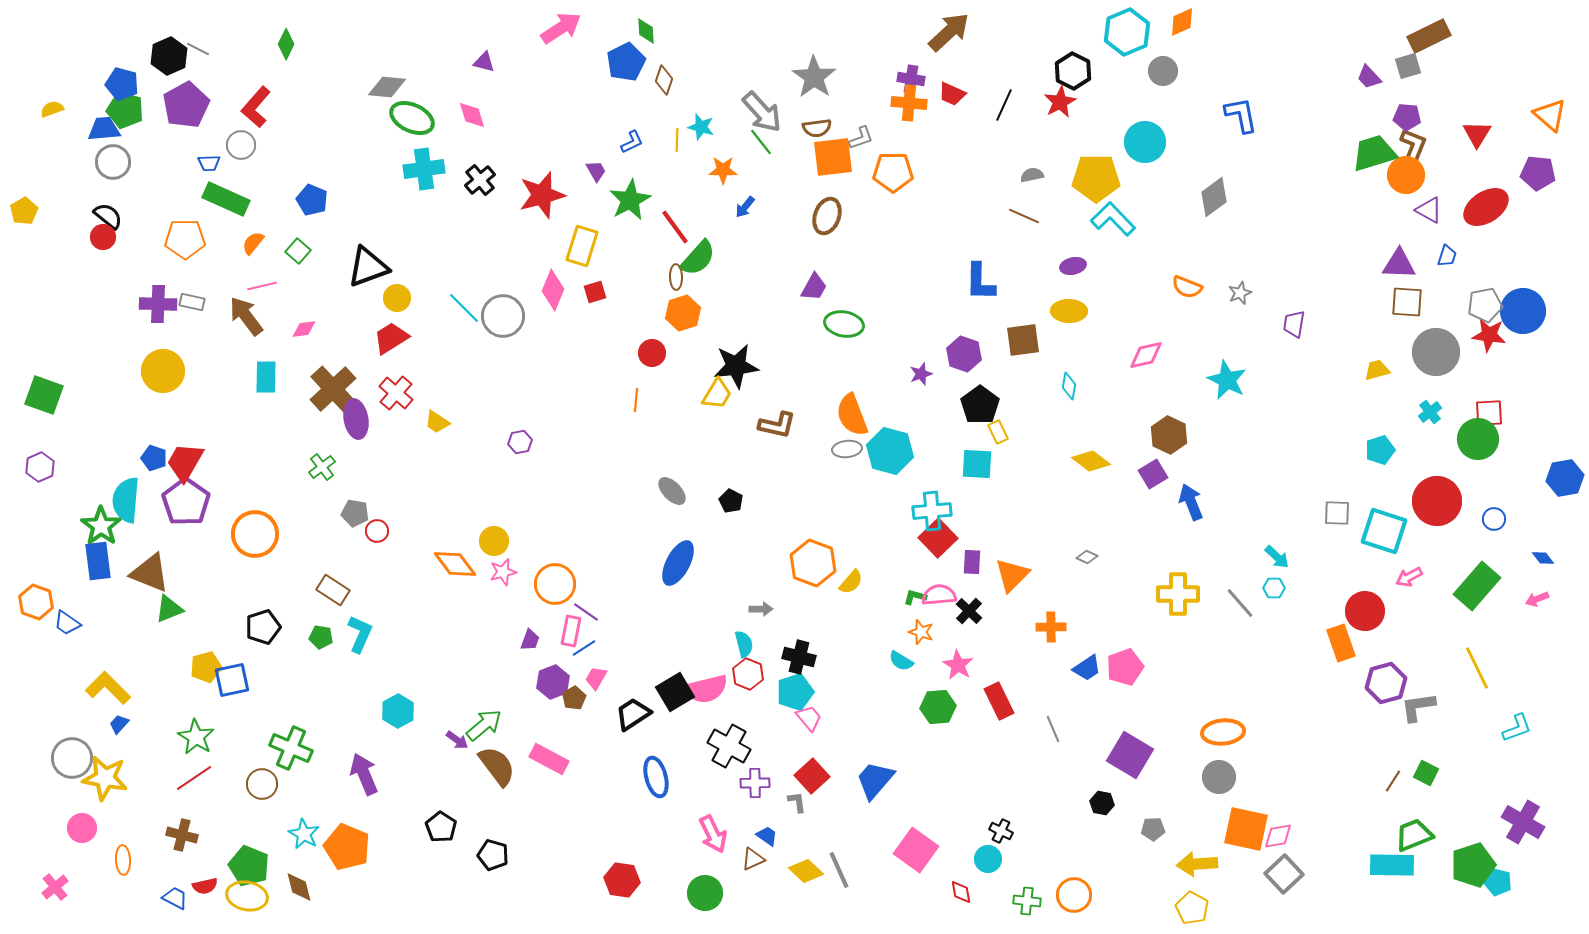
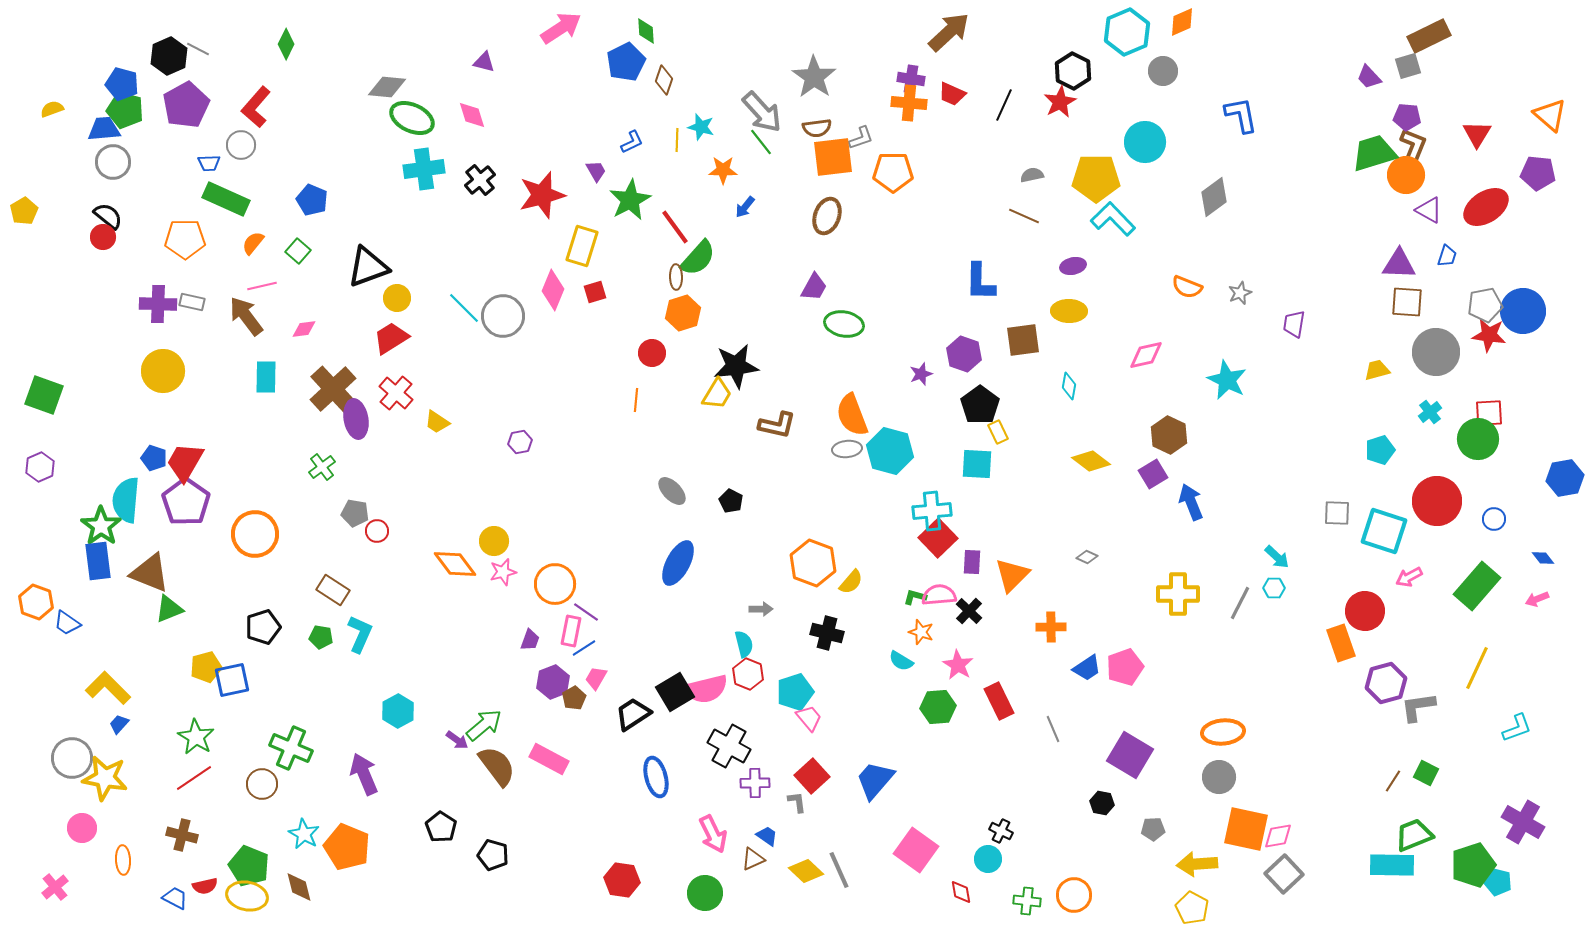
gray line at (1240, 603): rotated 68 degrees clockwise
black cross at (799, 657): moved 28 px right, 24 px up
yellow line at (1477, 668): rotated 51 degrees clockwise
